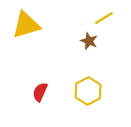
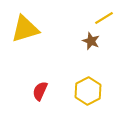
yellow triangle: moved 1 px left, 4 px down
brown star: moved 2 px right
red semicircle: moved 1 px up
